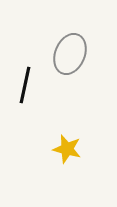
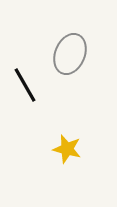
black line: rotated 42 degrees counterclockwise
